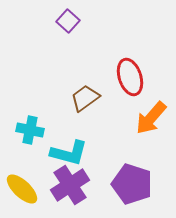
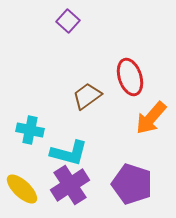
brown trapezoid: moved 2 px right, 2 px up
